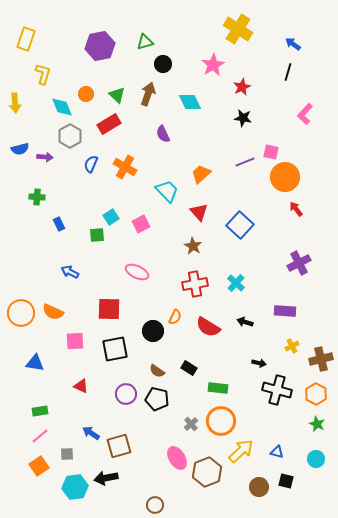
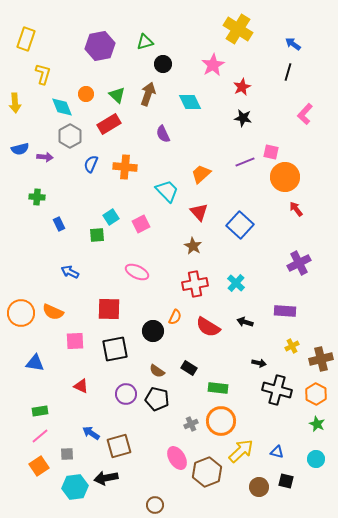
orange cross at (125, 167): rotated 25 degrees counterclockwise
gray cross at (191, 424): rotated 16 degrees clockwise
